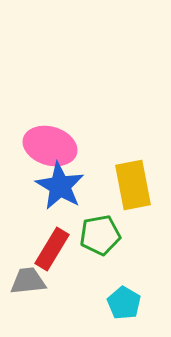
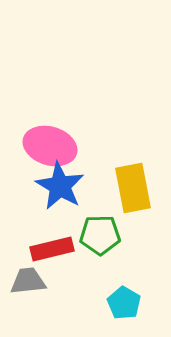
yellow rectangle: moved 3 px down
green pentagon: rotated 9 degrees clockwise
red rectangle: rotated 45 degrees clockwise
